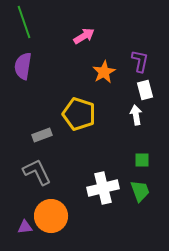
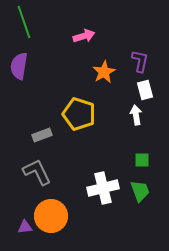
pink arrow: rotated 15 degrees clockwise
purple semicircle: moved 4 px left
